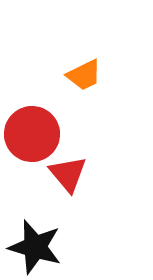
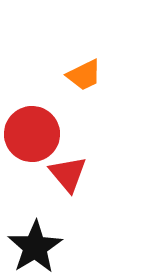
black star: rotated 24 degrees clockwise
